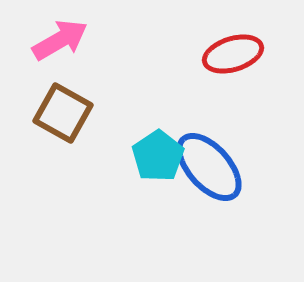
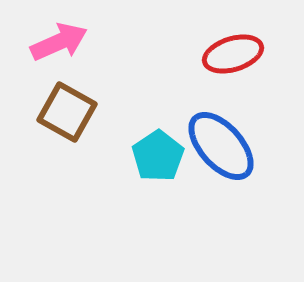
pink arrow: moved 1 px left, 2 px down; rotated 6 degrees clockwise
brown square: moved 4 px right, 1 px up
blue ellipse: moved 12 px right, 21 px up
